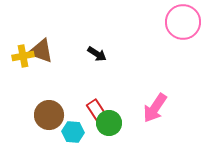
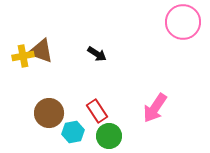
brown circle: moved 2 px up
green circle: moved 13 px down
cyan hexagon: rotated 15 degrees counterclockwise
